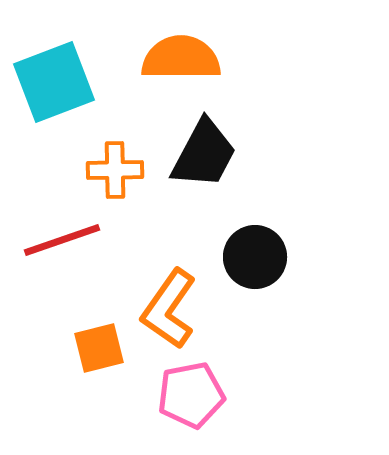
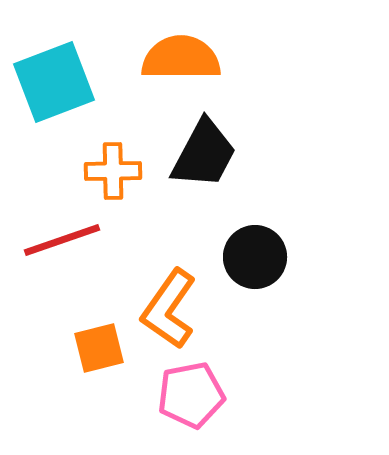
orange cross: moved 2 px left, 1 px down
